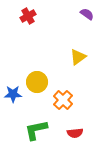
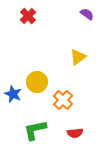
red cross: rotated 14 degrees counterclockwise
blue star: rotated 24 degrees clockwise
green L-shape: moved 1 px left
